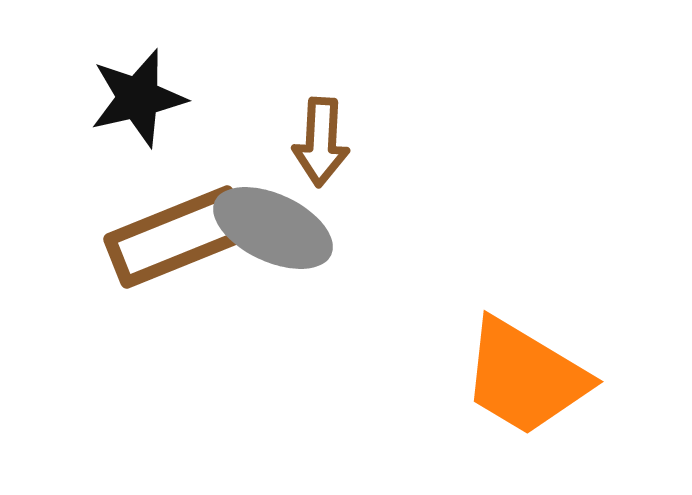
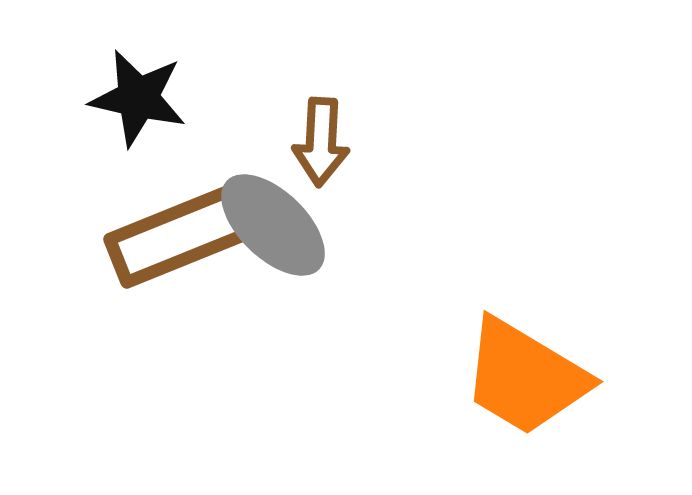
black star: rotated 26 degrees clockwise
gray ellipse: moved 3 px up; rotated 19 degrees clockwise
